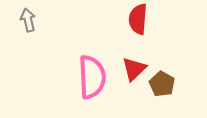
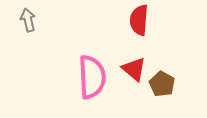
red semicircle: moved 1 px right, 1 px down
red triangle: rotated 36 degrees counterclockwise
